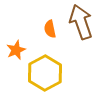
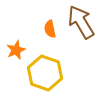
brown arrow: rotated 12 degrees counterclockwise
yellow hexagon: rotated 12 degrees counterclockwise
